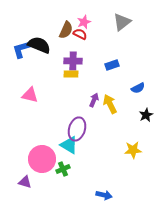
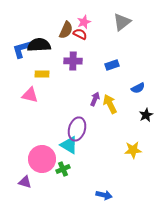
black semicircle: rotated 25 degrees counterclockwise
yellow rectangle: moved 29 px left
purple arrow: moved 1 px right, 1 px up
